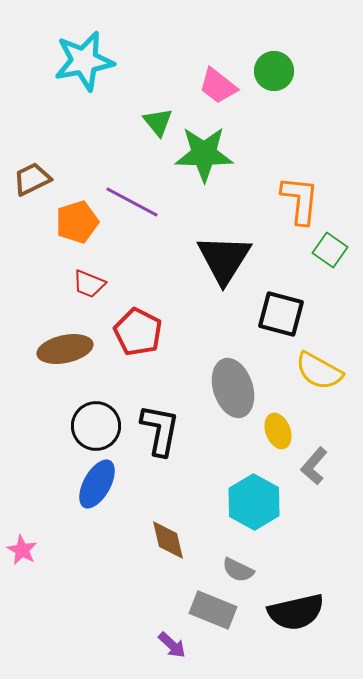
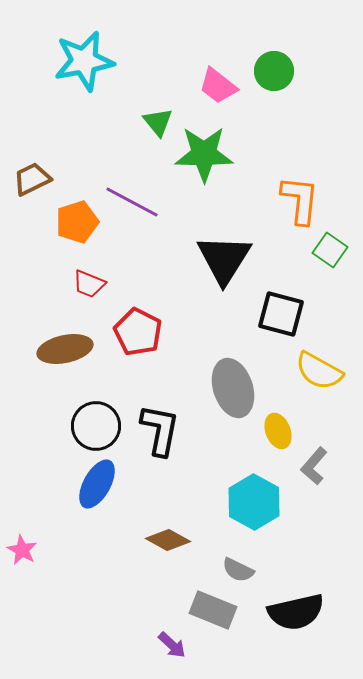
brown diamond: rotated 48 degrees counterclockwise
